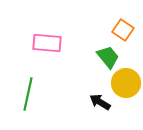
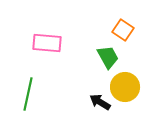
green trapezoid: rotated 10 degrees clockwise
yellow circle: moved 1 px left, 4 px down
